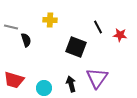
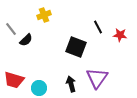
yellow cross: moved 6 px left, 5 px up; rotated 24 degrees counterclockwise
gray line: moved 2 px down; rotated 40 degrees clockwise
black semicircle: rotated 64 degrees clockwise
cyan circle: moved 5 px left
